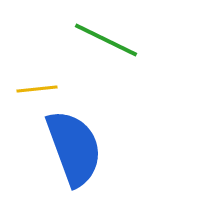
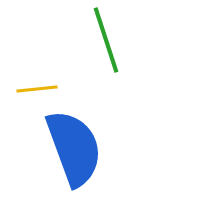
green line: rotated 46 degrees clockwise
